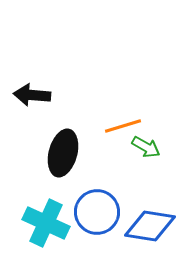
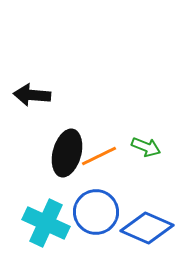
orange line: moved 24 px left, 30 px down; rotated 9 degrees counterclockwise
green arrow: rotated 8 degrees counterclockwise
black ellipse: moved 4 px right
blue circle: moved 1 px left
blue diamond: moved 3 px left, 2 px down; rotated 15 degrees clockwise
